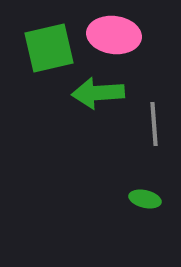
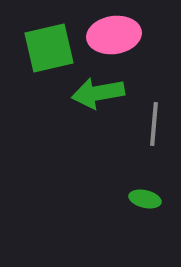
pink ellipse: rotated 15 degrees counterclockwise
green arrow: rotated 6 degrees counterclockwise
gray line: rotated 9 degrees clockwise
